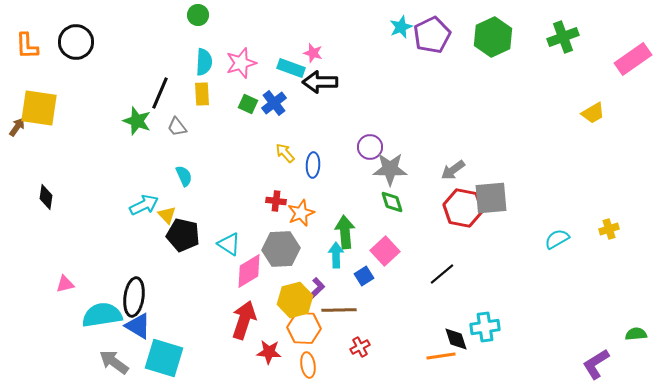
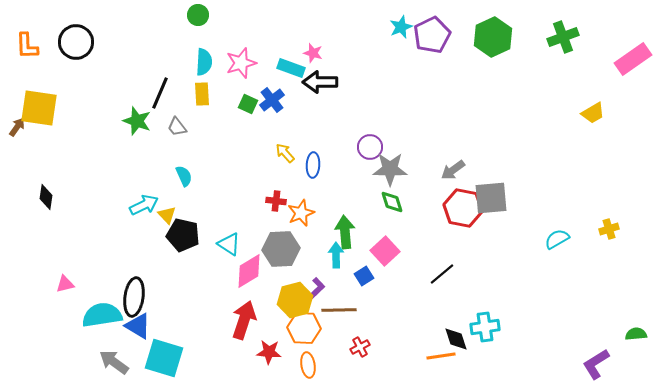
blue cross at (274, 103): moved 2 px left, 3 px up
